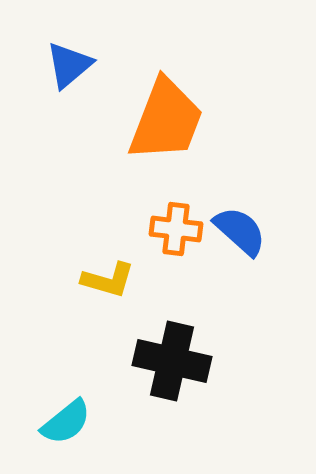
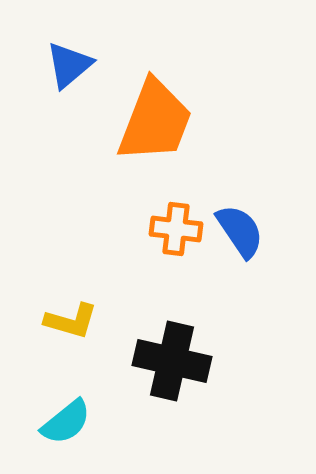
orange trapezoid: moved 11 px left, 1 px down
blue semicircle: rotated 14 degrees clockwise
yellow L-shape: moved 37 px left, 41 px down
